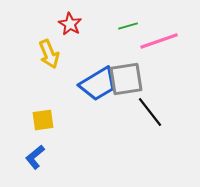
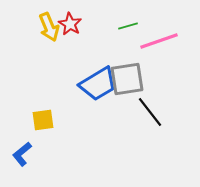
yellow arrow: moved 27 px up
gray square: moved 1 px right
blue L-shape: moved 13 px left, 3 px up
